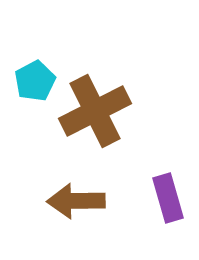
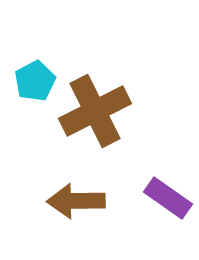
purple rectangle: rotated 39 degrees counterclockwise
